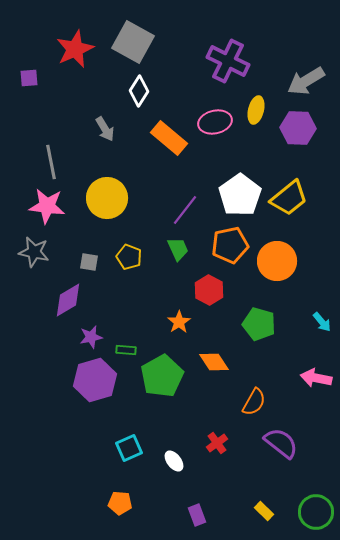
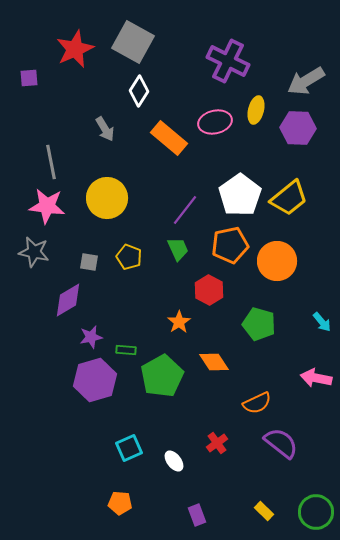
orange semicircle at (254, 402): moved 3 px right, 1 px down; rotated 36 degrees clockwise
